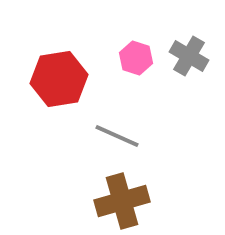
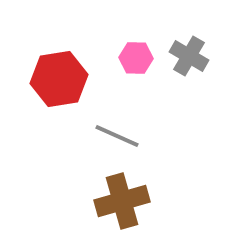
pink hexagon: rotated 16 degrees counterclockwise
